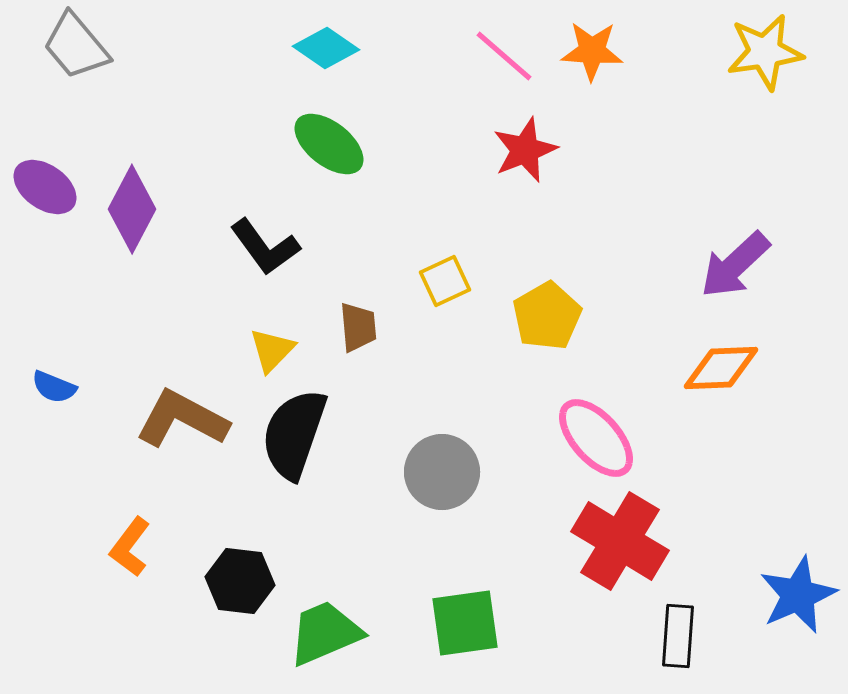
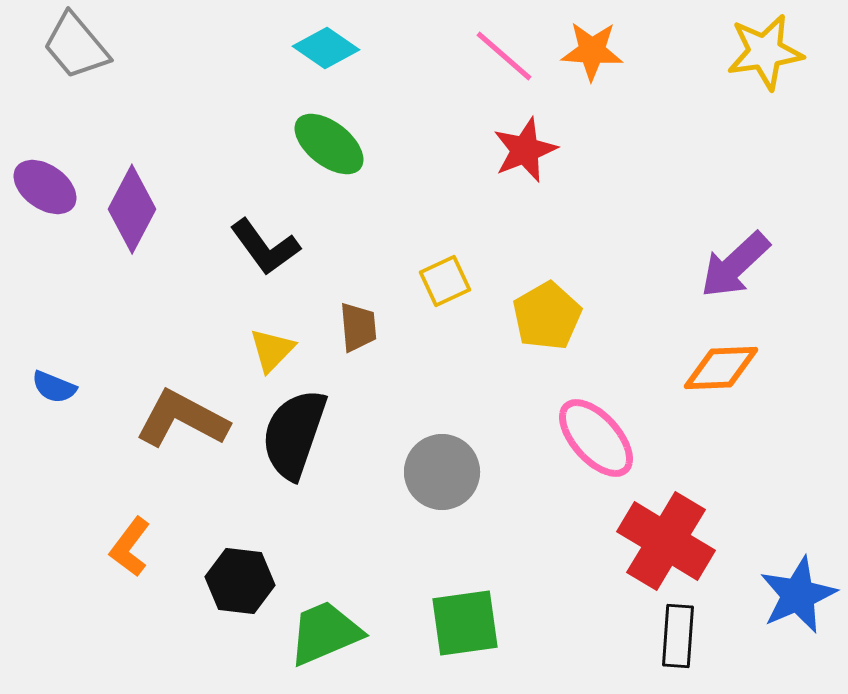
red cross: moved 46 px right
